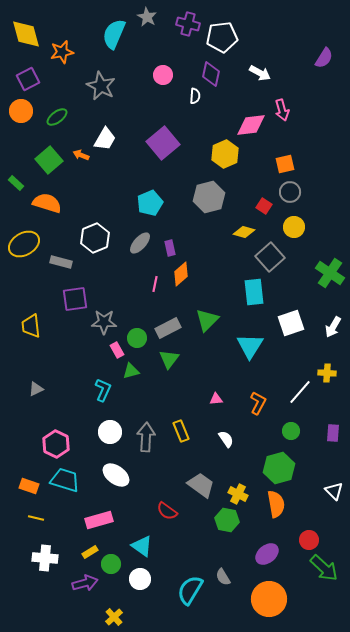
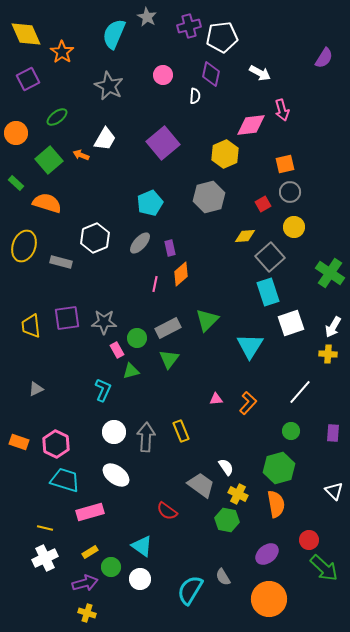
purple cross at (188, 24): moved 1 px right, 2 px down; rotated 30 degrees counterclockwise
yellow diamond at (26, 34): rotated 8 degrees counterclockwise
orange star at (62, 52): rotated 25 degrees counterclockwise
gray star at (101, 86): moved 8 px right
orange circle at (21, 111): moved 5 px left, 22 px down
red square at (264, 206): moved 1 px left, 2 px up; rotated 28 degrees clockwise
yellow diamond at (244, 232): moved 1 px right, 4 px down; rotated 20 degrees counterclockwise
yellow ellipse at (24, 244): moved 2 px down; rotated 40 degrees counterclockwise
cyan rectangle at (254, 292): moved 14 px right; rotated 12 degrees counterclockwise
purple square at (75, 299): moved 8 px left, 19 px down
yellow cross at (327, 373): moved 1 px right, 19 px up
orange L-shape at (258, 403): moved 10 px left; rotated 15 degrees clockwise
white circle at (110, 432): moved 4 px right
white semicircle at (226, 439): moved 28 px down
orange rectangle at (29, 486): moved 10 px left, 44 px up
yellow line at (36, 518): moved 9 px right, 10 px down
pink rectangle at (99, 520): moved 9 px left, 8 px up
white cross at (45, 558): rotated 30 degrees counterclockwise
green circle at (111, 564): moved 3 px down
yellow cross at (114, 617): moved 27 px left, 4 px up; rotated 30 degrees counterclockwise
